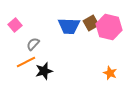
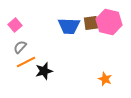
brown square: rotated 21 degrees clockwise
pink hexagon: moved 5 px up
gray semicircle: moved 13 px left, 3 px down
orange star: moved 5 px left, 6 px down
